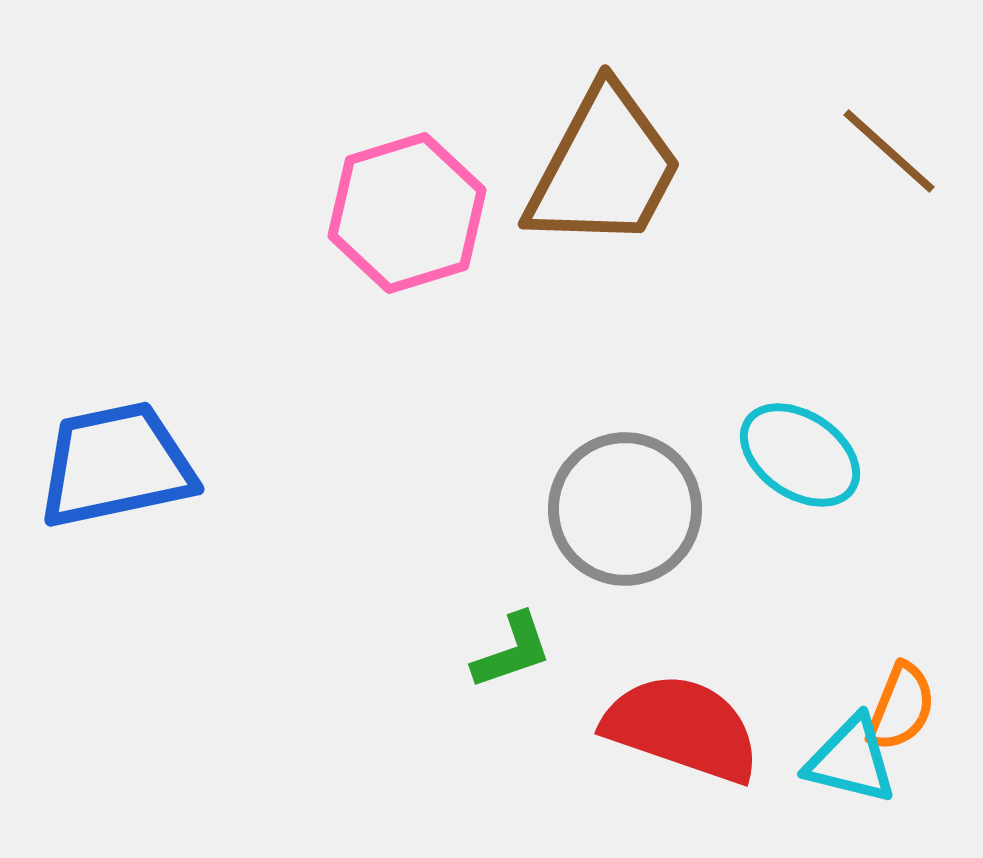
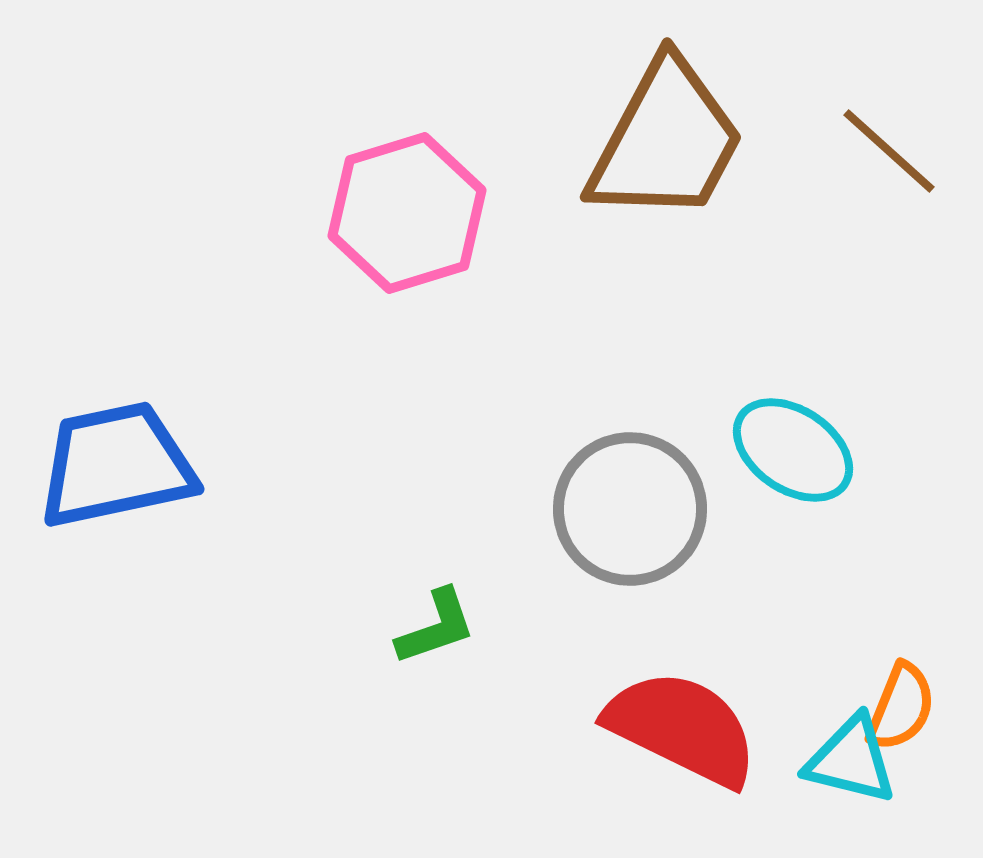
brown trapezoid: moved 62 px right, 27 px up
cyan ellipse: moved 7 px left, 5 px up
gray circle: moved 5 px right
green L-shape: moved 76 px left, 24 px up
red semicircle: rotated 7 degrees clockwise
